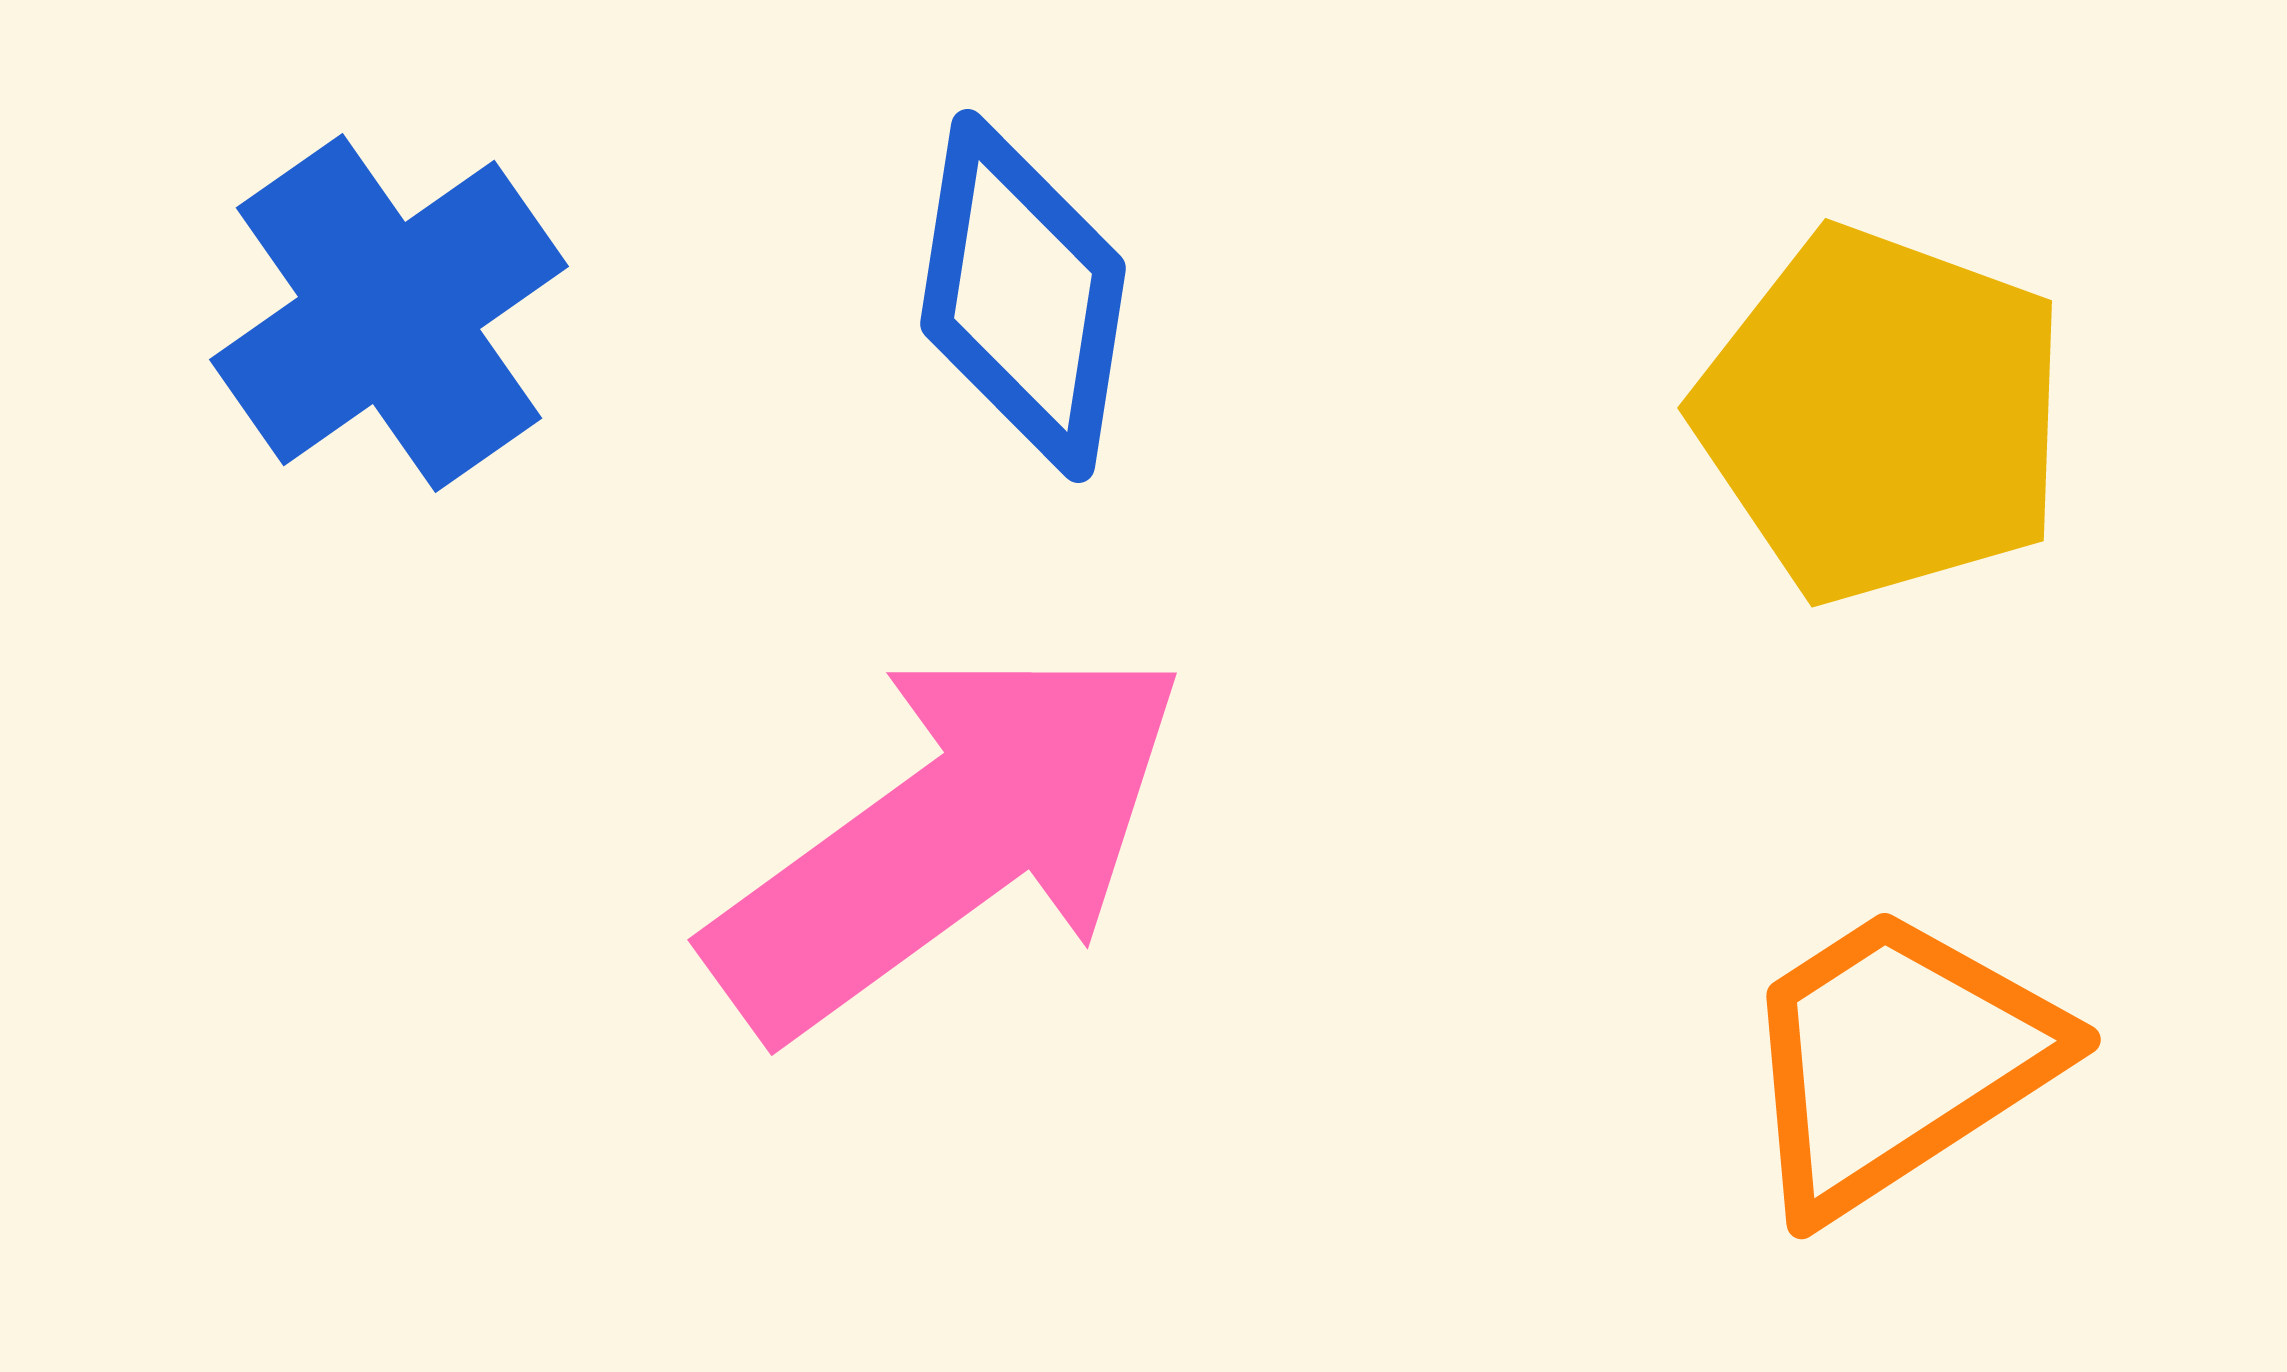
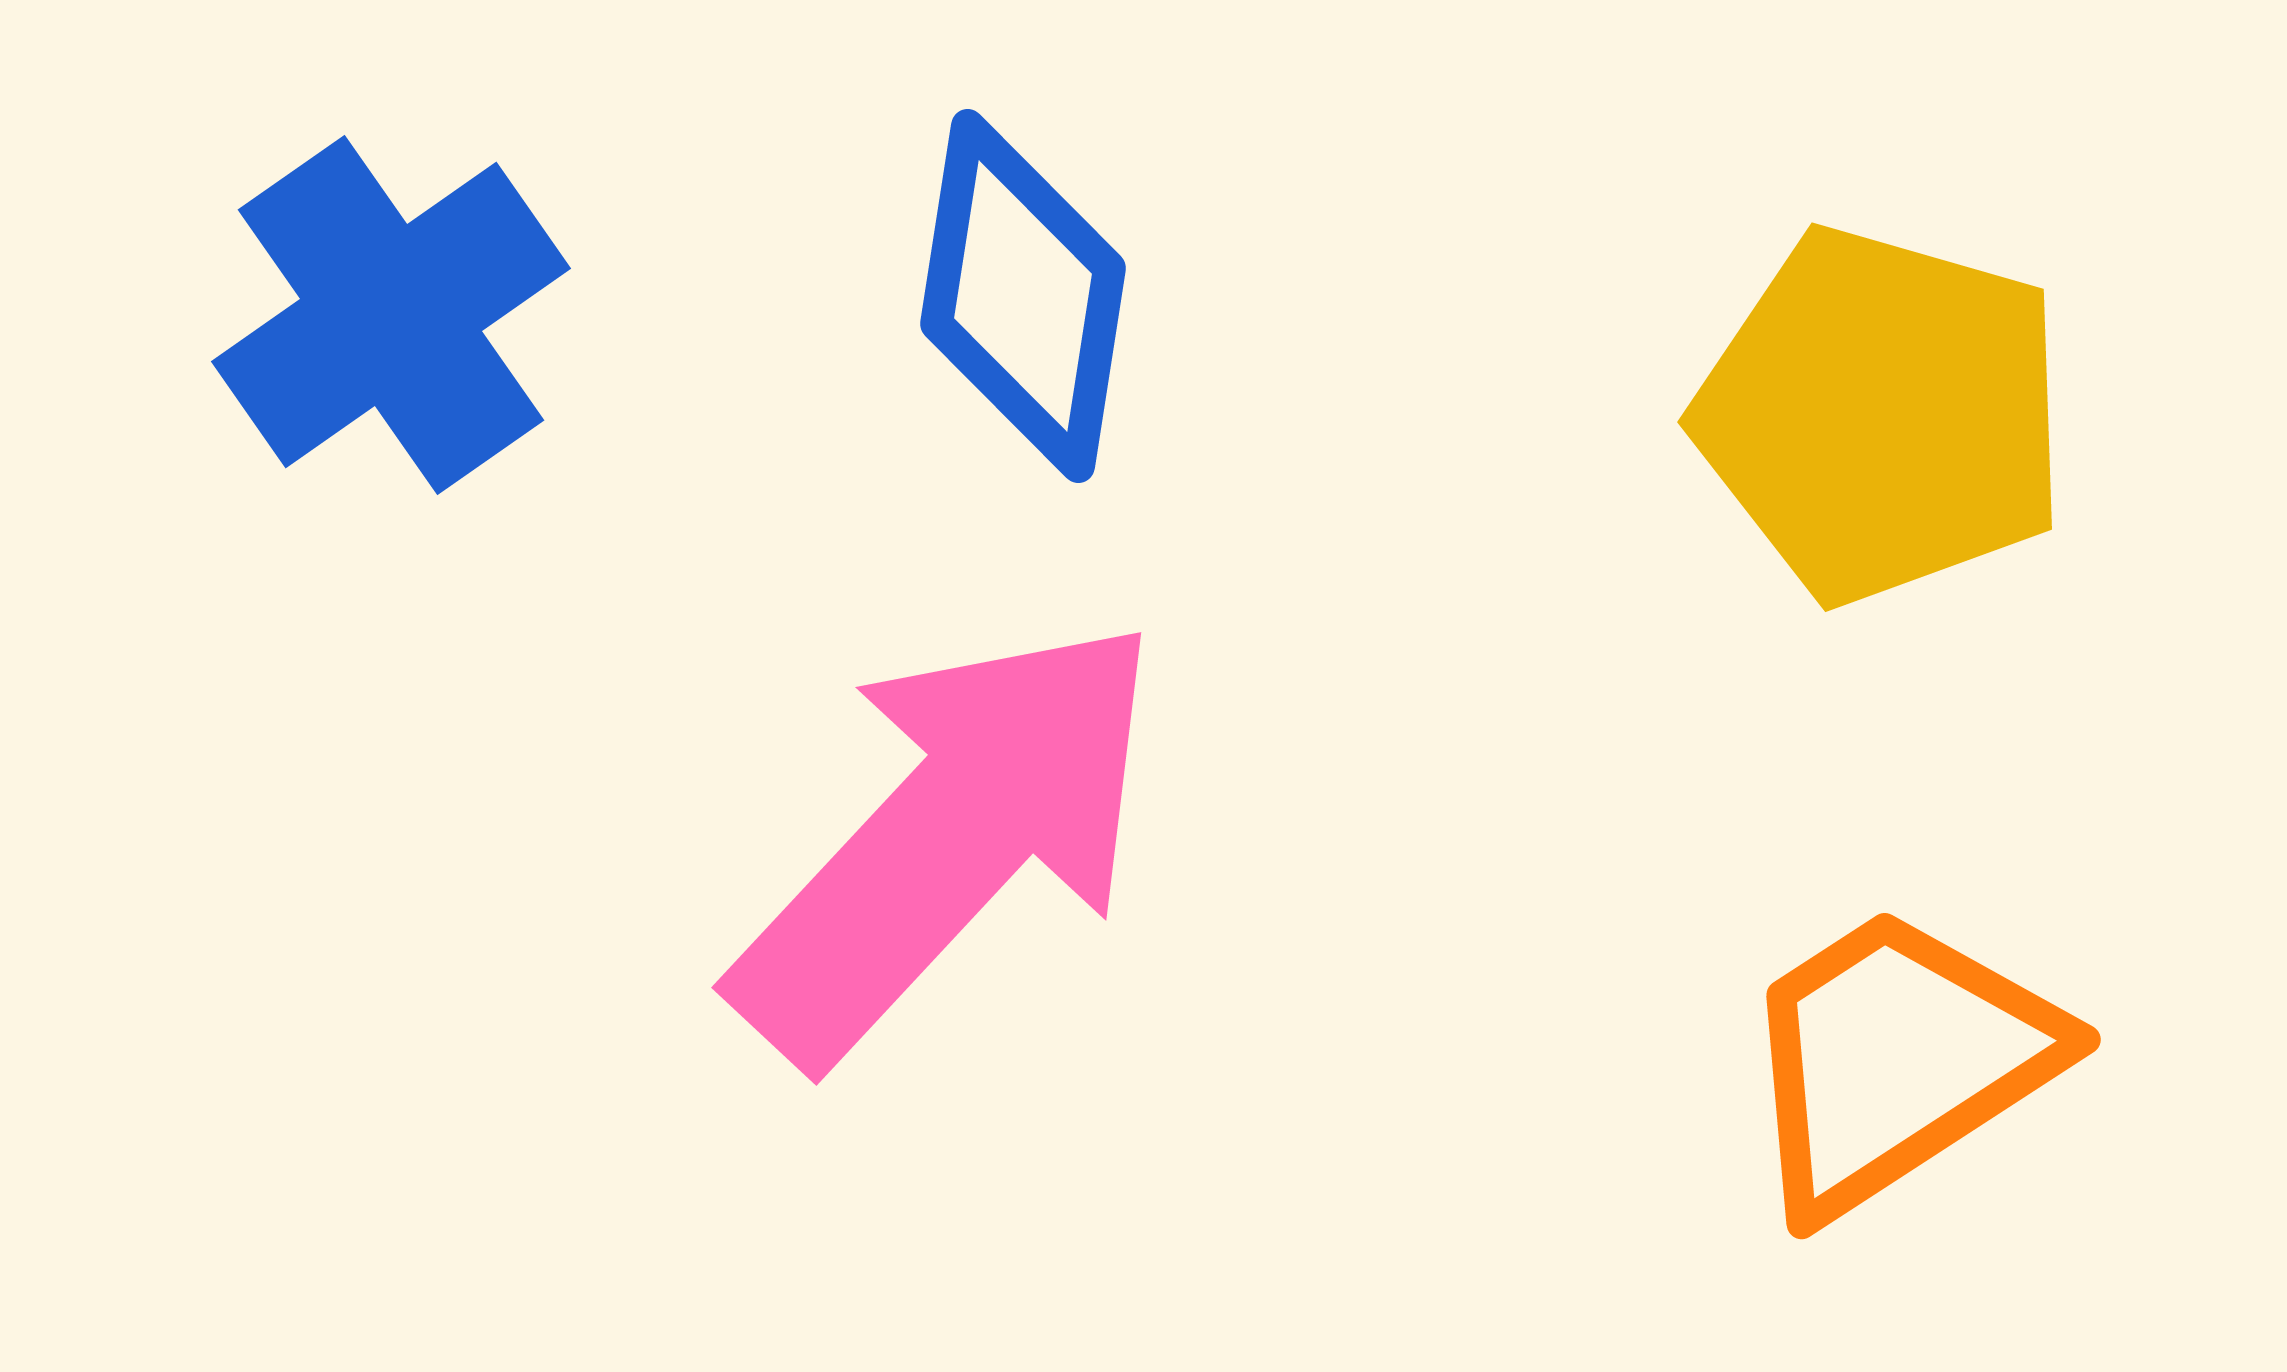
blue cross: moved 2 px right, 2 px down
yellow pentagon: rotated 4 degrees counterclockwise
pink arrow: rotated 11 degrees counterclockwise
